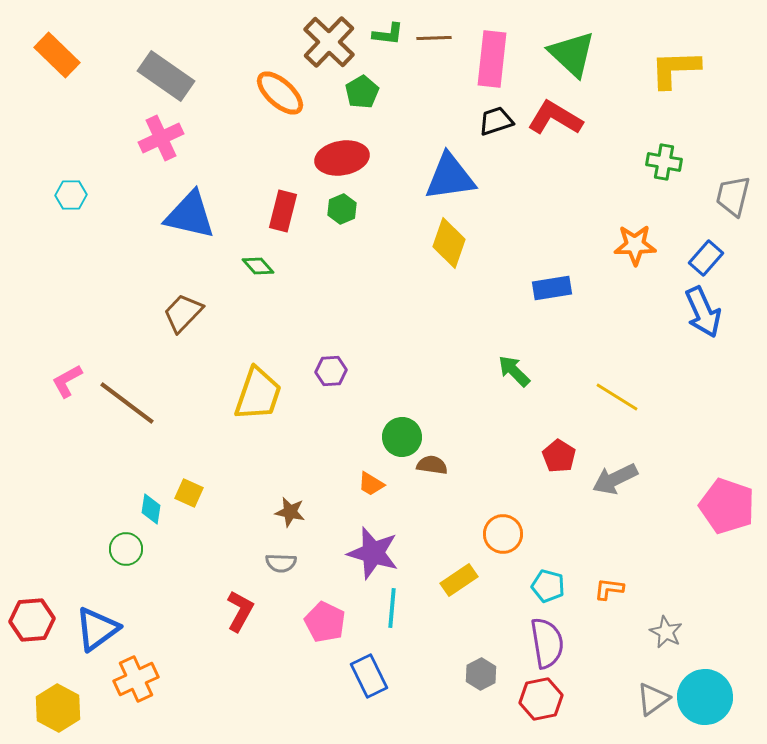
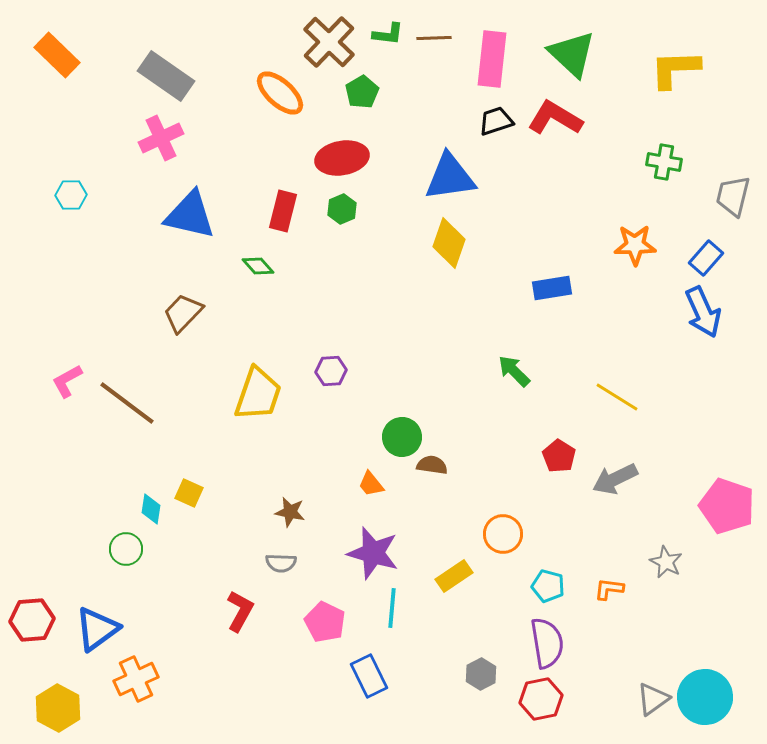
orange trapezoid at (371, 484): rotated 20 degrees clockwise
yellow rectangle at (459, 580): moved 5 px left, 4 px up
gray star at (666, 632): moved 70 px up
